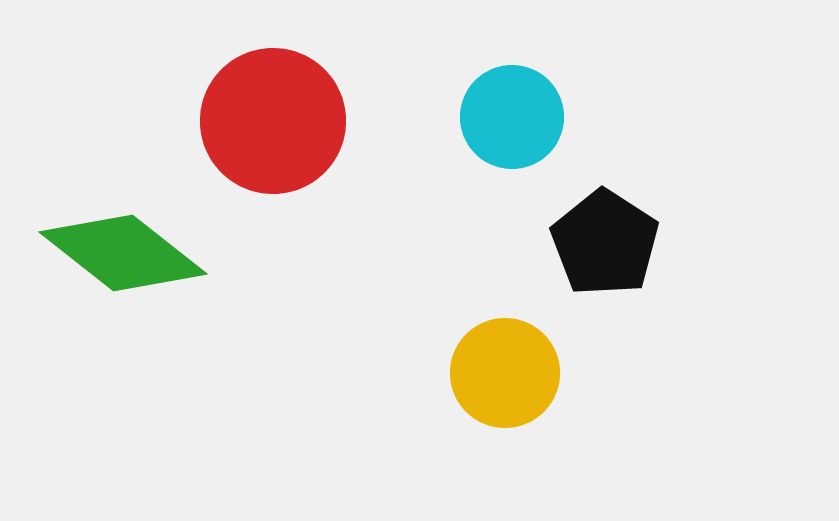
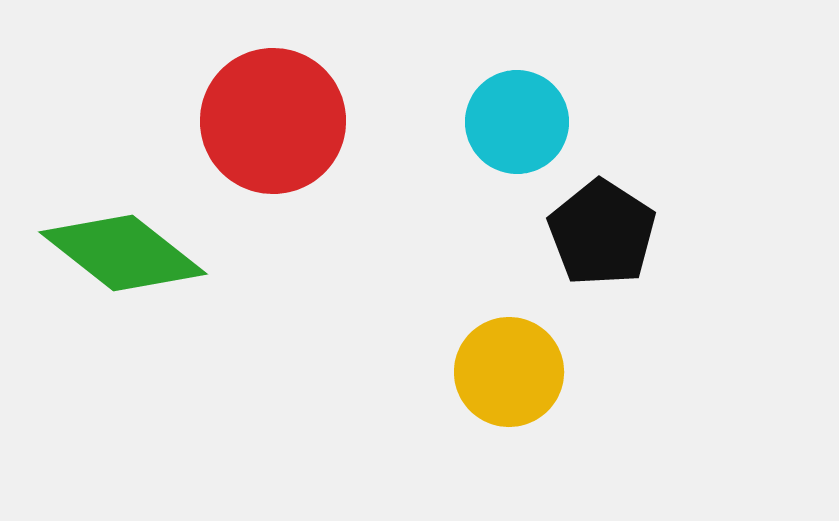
cyan circle: moved 5 px right, 5 px down
black pentagon: moved 3 px left, 10 px up
yellow circle: moved 4 px right, 1 px up
